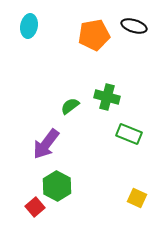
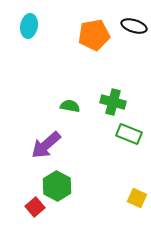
green cross: moved 6 px right, 5 px down
green semicircle: rotated 48 degrees clockwise
purple arrow: moved 1 px down; rotated 12 degrees clockwise
